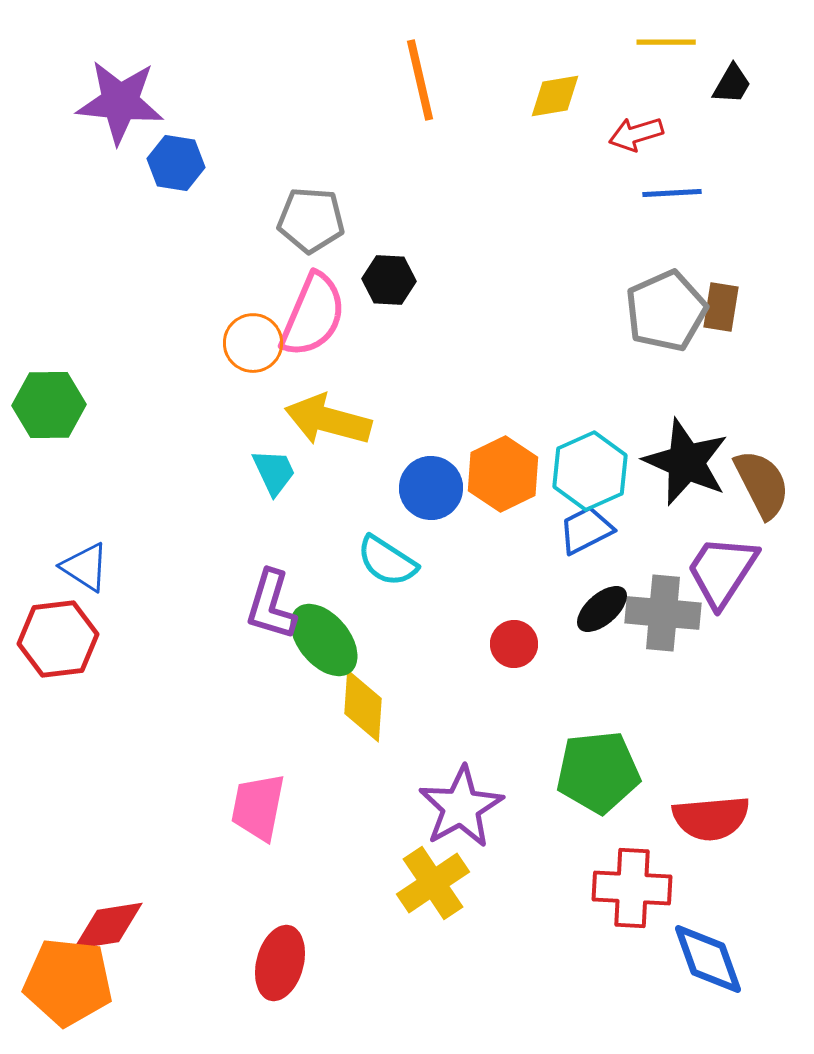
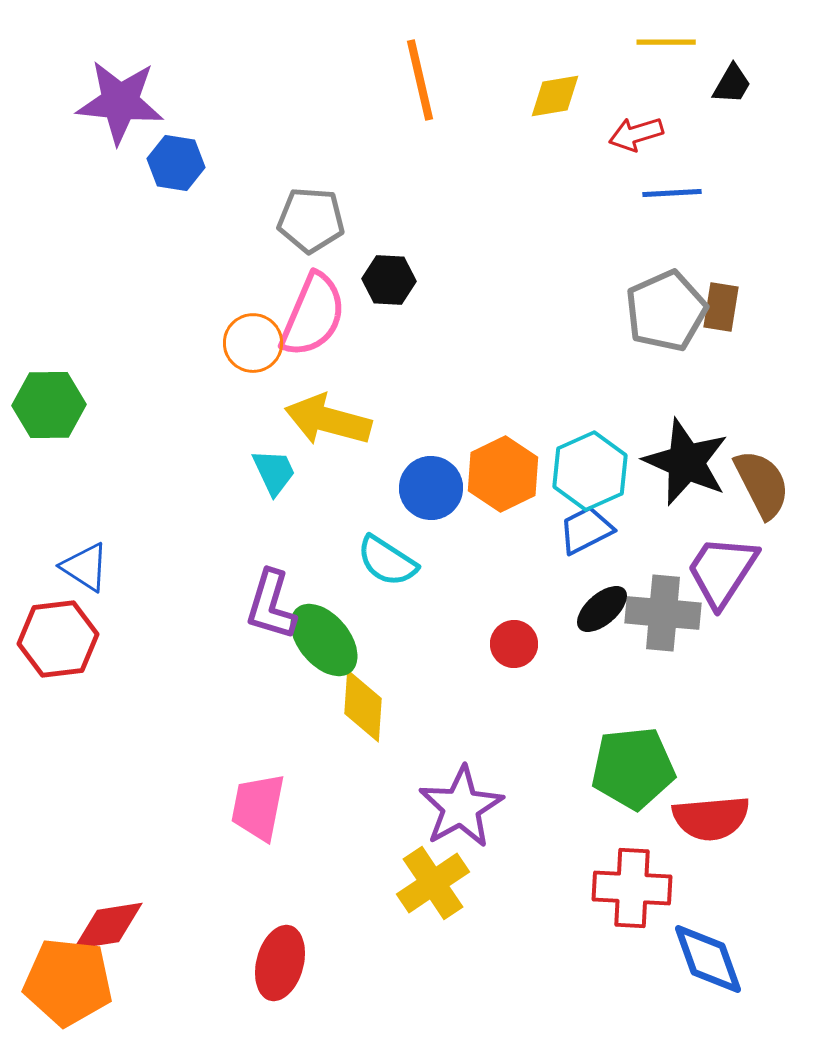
green pentagon at (598, 772): moved 35 px right, 4 px up
